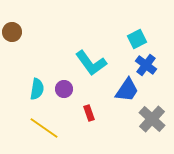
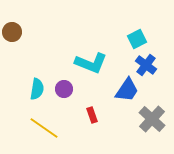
cyan L-shape: rotated 32 degrees counterclockwise
red rectangle: moved 3 px right, 2 px down
